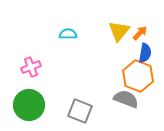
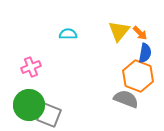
orange arrow: rotated 91 degrees clockwise
gray square: moved 31 px left, 4 px down
